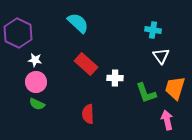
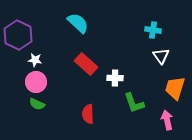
purple hexagon: moved 2 px down
green L-shape: moved 12 px left, 10 px down
